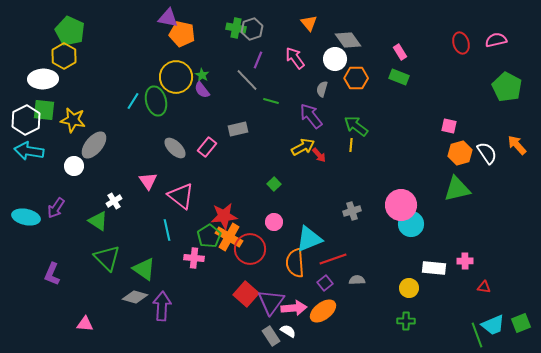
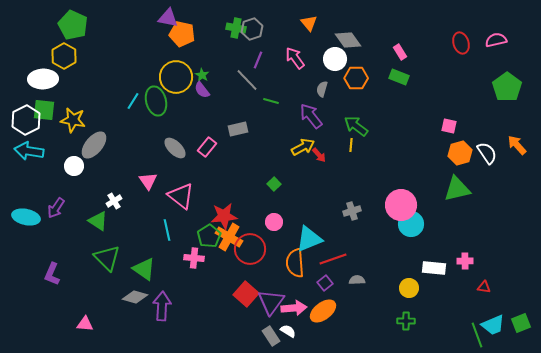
green pentagon at (70, 31): moved 3 px right, 6 px up
green pentagon at (507, 87): rotated 8 degrees clockwise
